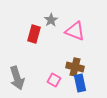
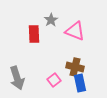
red rectangle: rotated 18 degrees counterclockwise
pink square: rotated 24 degrees clockwise
